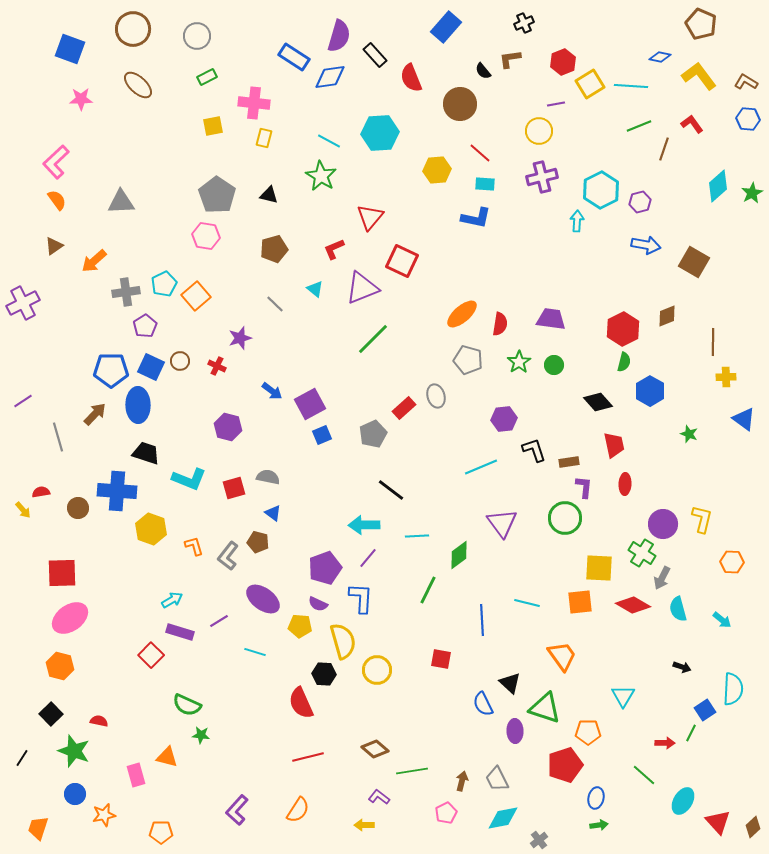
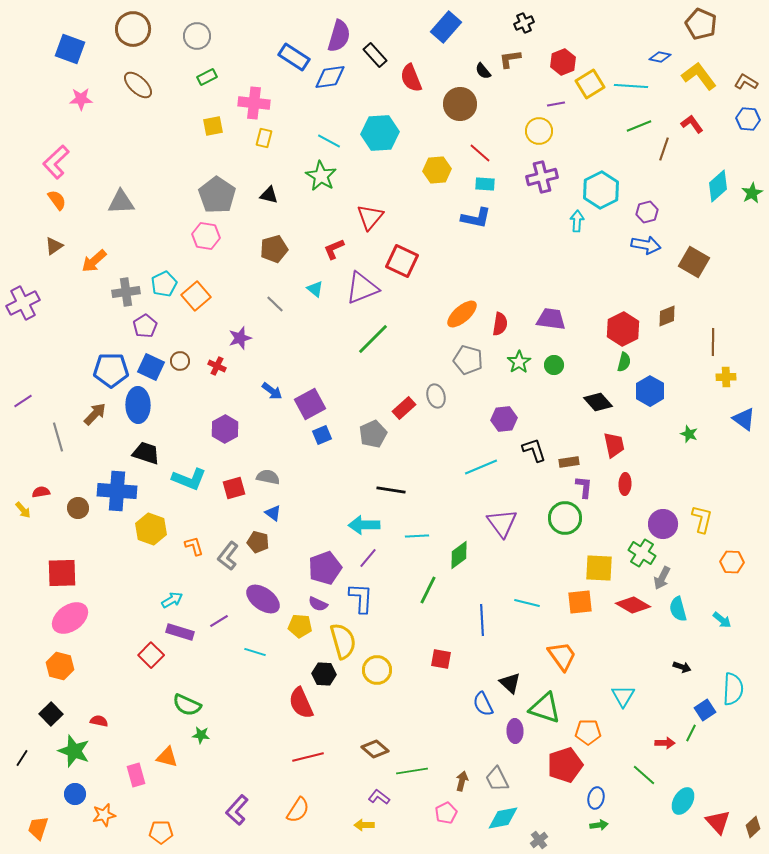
purple hexagon at (640, 202): moved 7 px right, 10 px down
purple hexagon at (228, 427): moved 3 px left, 2 px down; rotated 16 degrees clockwise
black line at (391, 490): rotated 28 degrees counterclockwise
